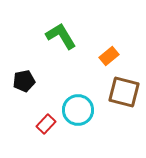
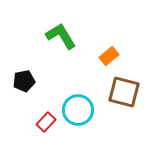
red rectangle: moved 2 px up
